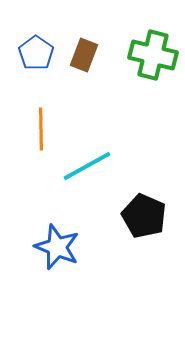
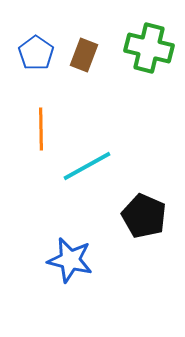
green cross: moved 4 px left, 7 px up
blue star: moved 13 px right, 13 px down; rotated 9 degrees counterclockwise
